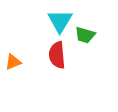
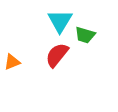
red semicircle: rotated 44 degrees clockwise
orange triangle: moved 1 px left
